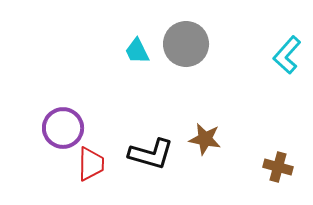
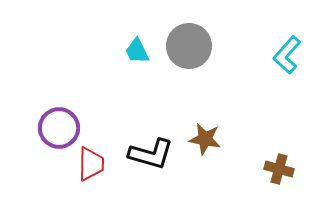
gray circle: moved 3 px right, 2 px down
purple circle: moved 4 px left
brown cross: moved 1 px right, 2 px down
